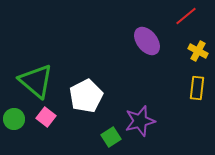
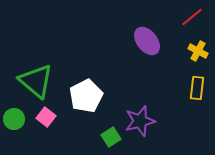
red line: moved 6 px right, 1 px down
